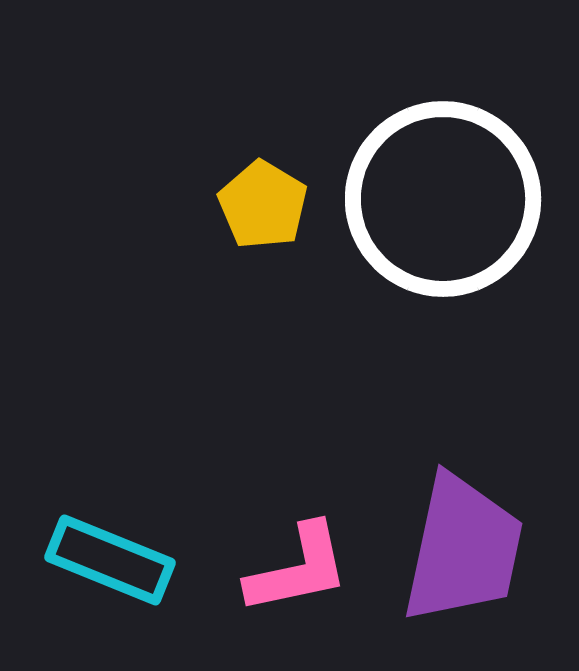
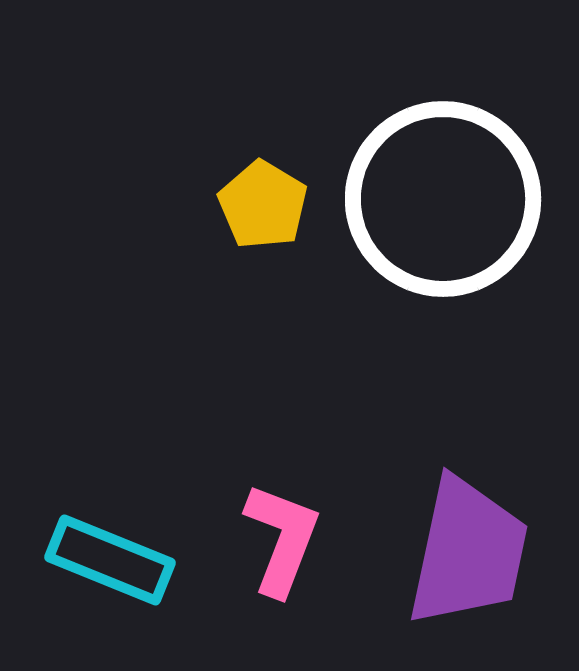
purple trapezoid: moved 5 px right, 3 px down
pink L-shape: moved 16 px left, 30 px up; rotated 57 degrees counterclockwise
